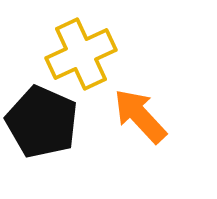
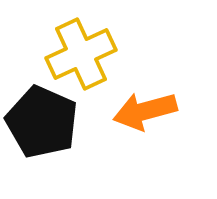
orange arrow: moved 5 px right, 5 px up; rotated 62 degrees counterclockwise
